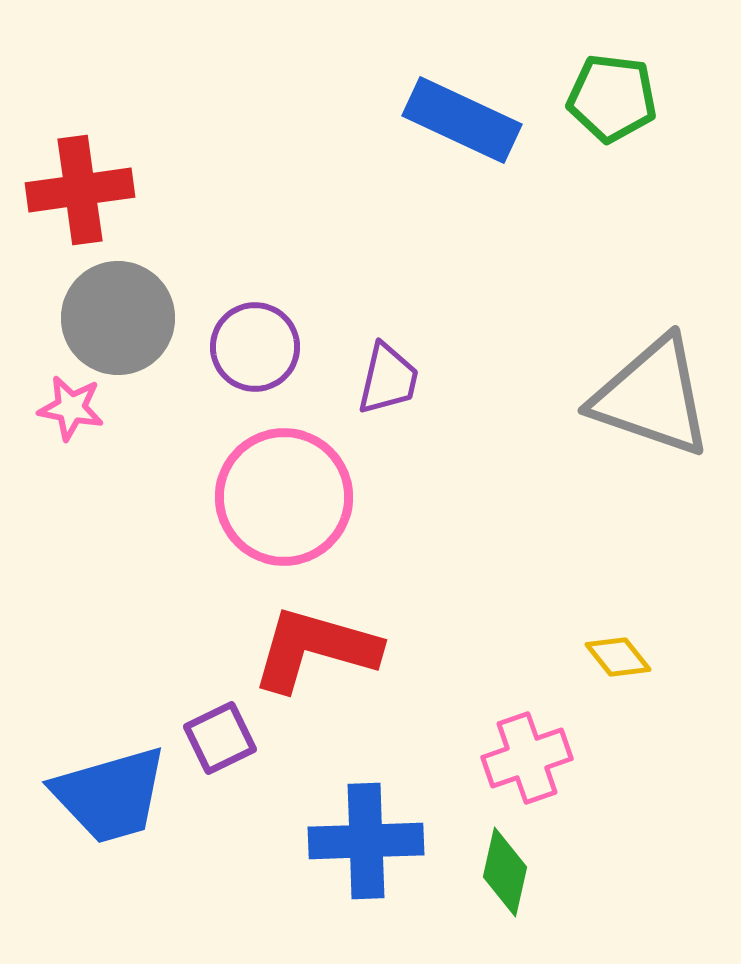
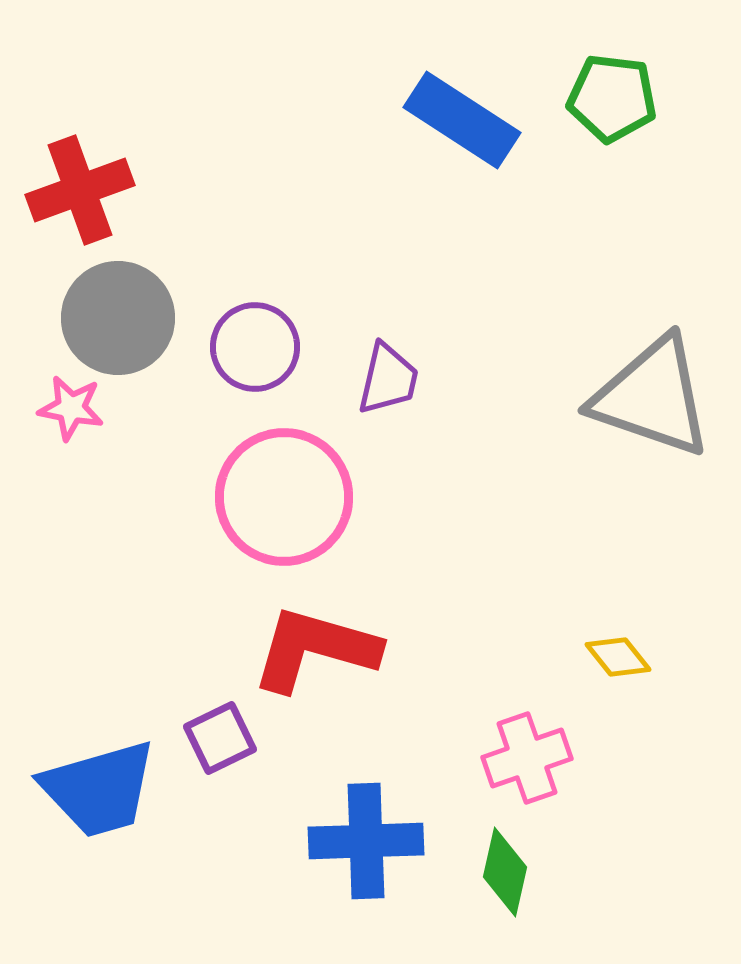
blue rectangle: rotated 8 degrees clockwise
red cross: rotated 12 degrees counterclockwise
blue trapezoid: moved 11 px left, 6 px up
